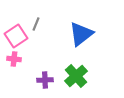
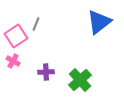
blue triangle: moved 18 px right, 12 px up
pink cross: moved 1 px left, 2 px down; rotated 24 degrees clockwise
green cross: moved 4 px right, 4 px down
purple cross: moved 1 px right, 8 px up
